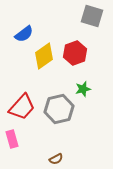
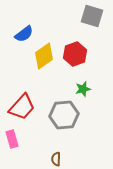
red hexagon: moved 1 px down
gray hexagon: moved 5 px right, 6 px down; rotated 8 degrees clockwise
brown semicircle: rotated 120 degrees clockwise
